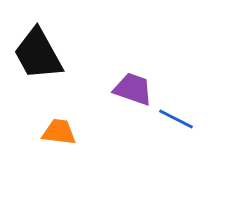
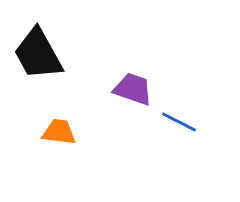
blue line: moved 3 px right, 3 px down
